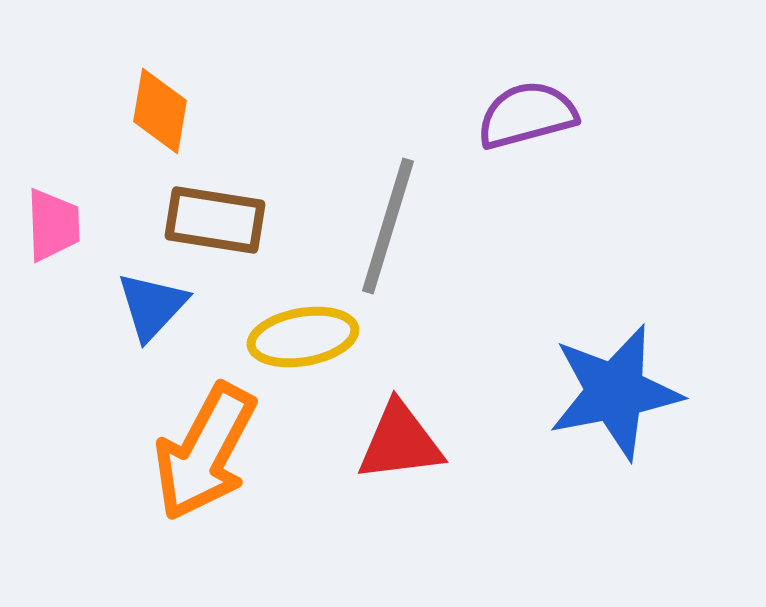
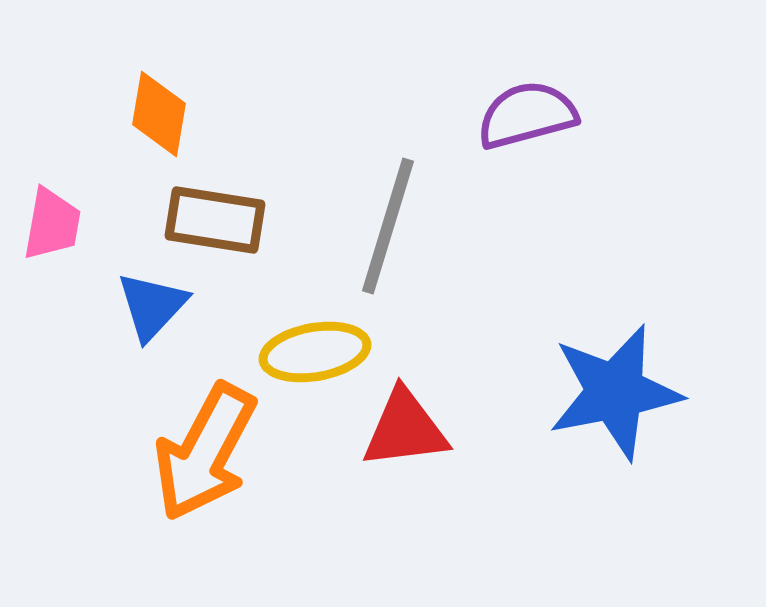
orange diamond: moved 1 px left, 3 px down
pink trapezoid: moved 1 px left, 1 px up; rotated 12 degrees clockwise
yellow ellipse: moved 12 px right, 15 px down
red triangle: moved 5 px right, 13 px up
